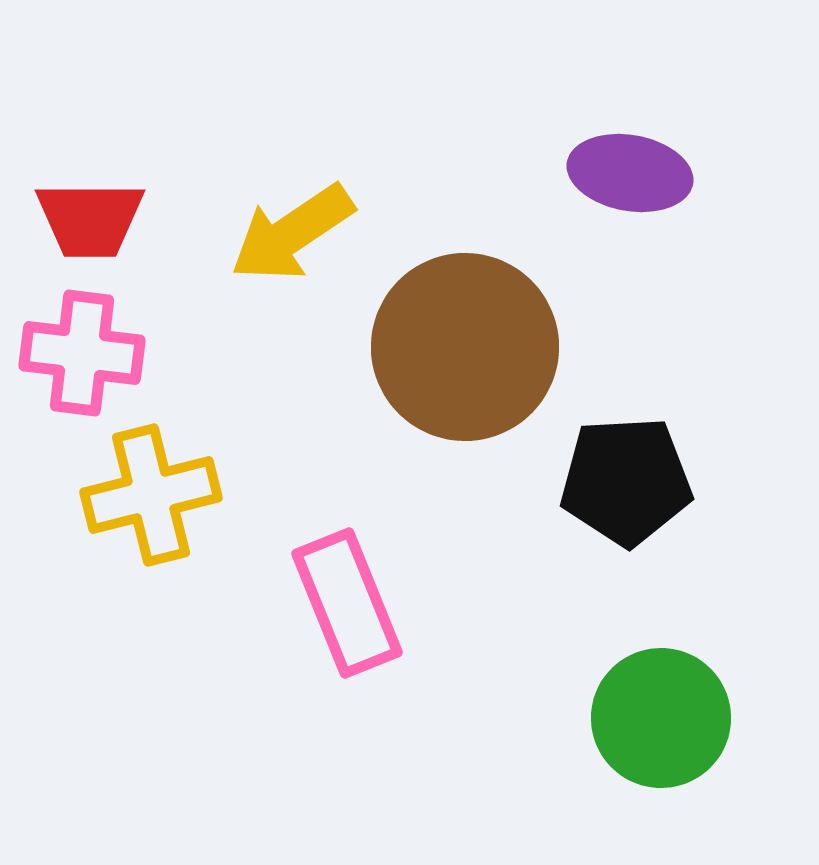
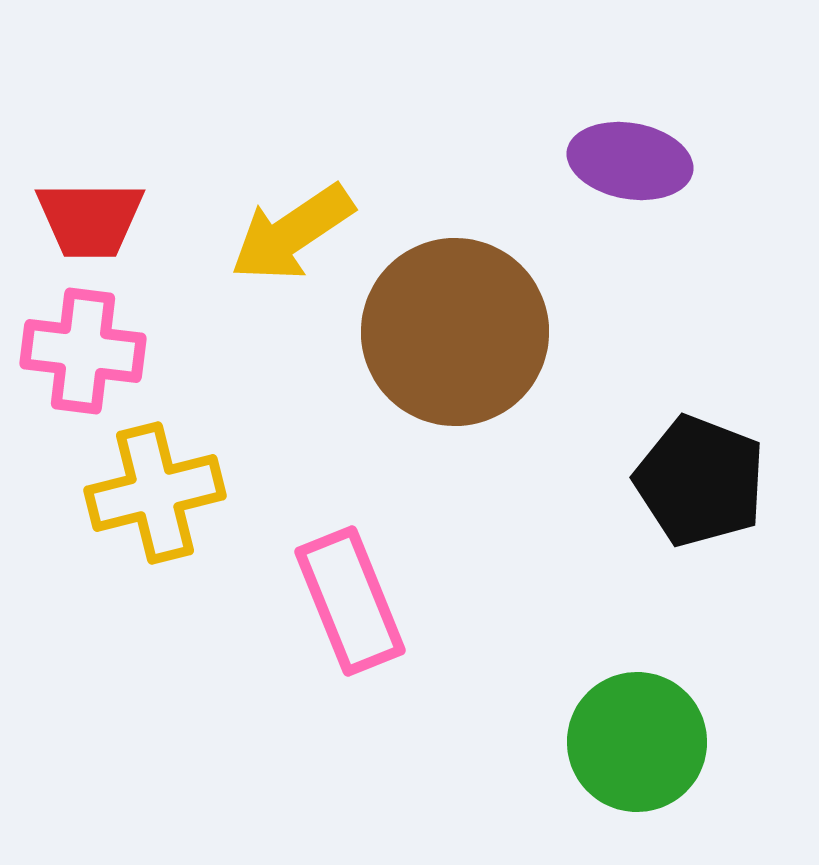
purple ellipse: moved 12 px up
brown circle: moved 10 px left, 15 px up
pink cross: moved 1 px right, 2 px up
black pentagon: moved 74 px right; rotated 24 degrees clockwise
yellow cross: moved 4 px right, 2 px up
pink rectangle: moved 3 px right, 2 px up
green circle: moved 24 px left, 24 px down
